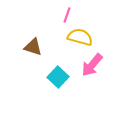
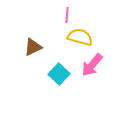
pink line: rotated 14 degrees counterclockwise
brown triangle: rotated 42 degrees counterclockwise
cyan square: moved 1 px right, 3 px up
